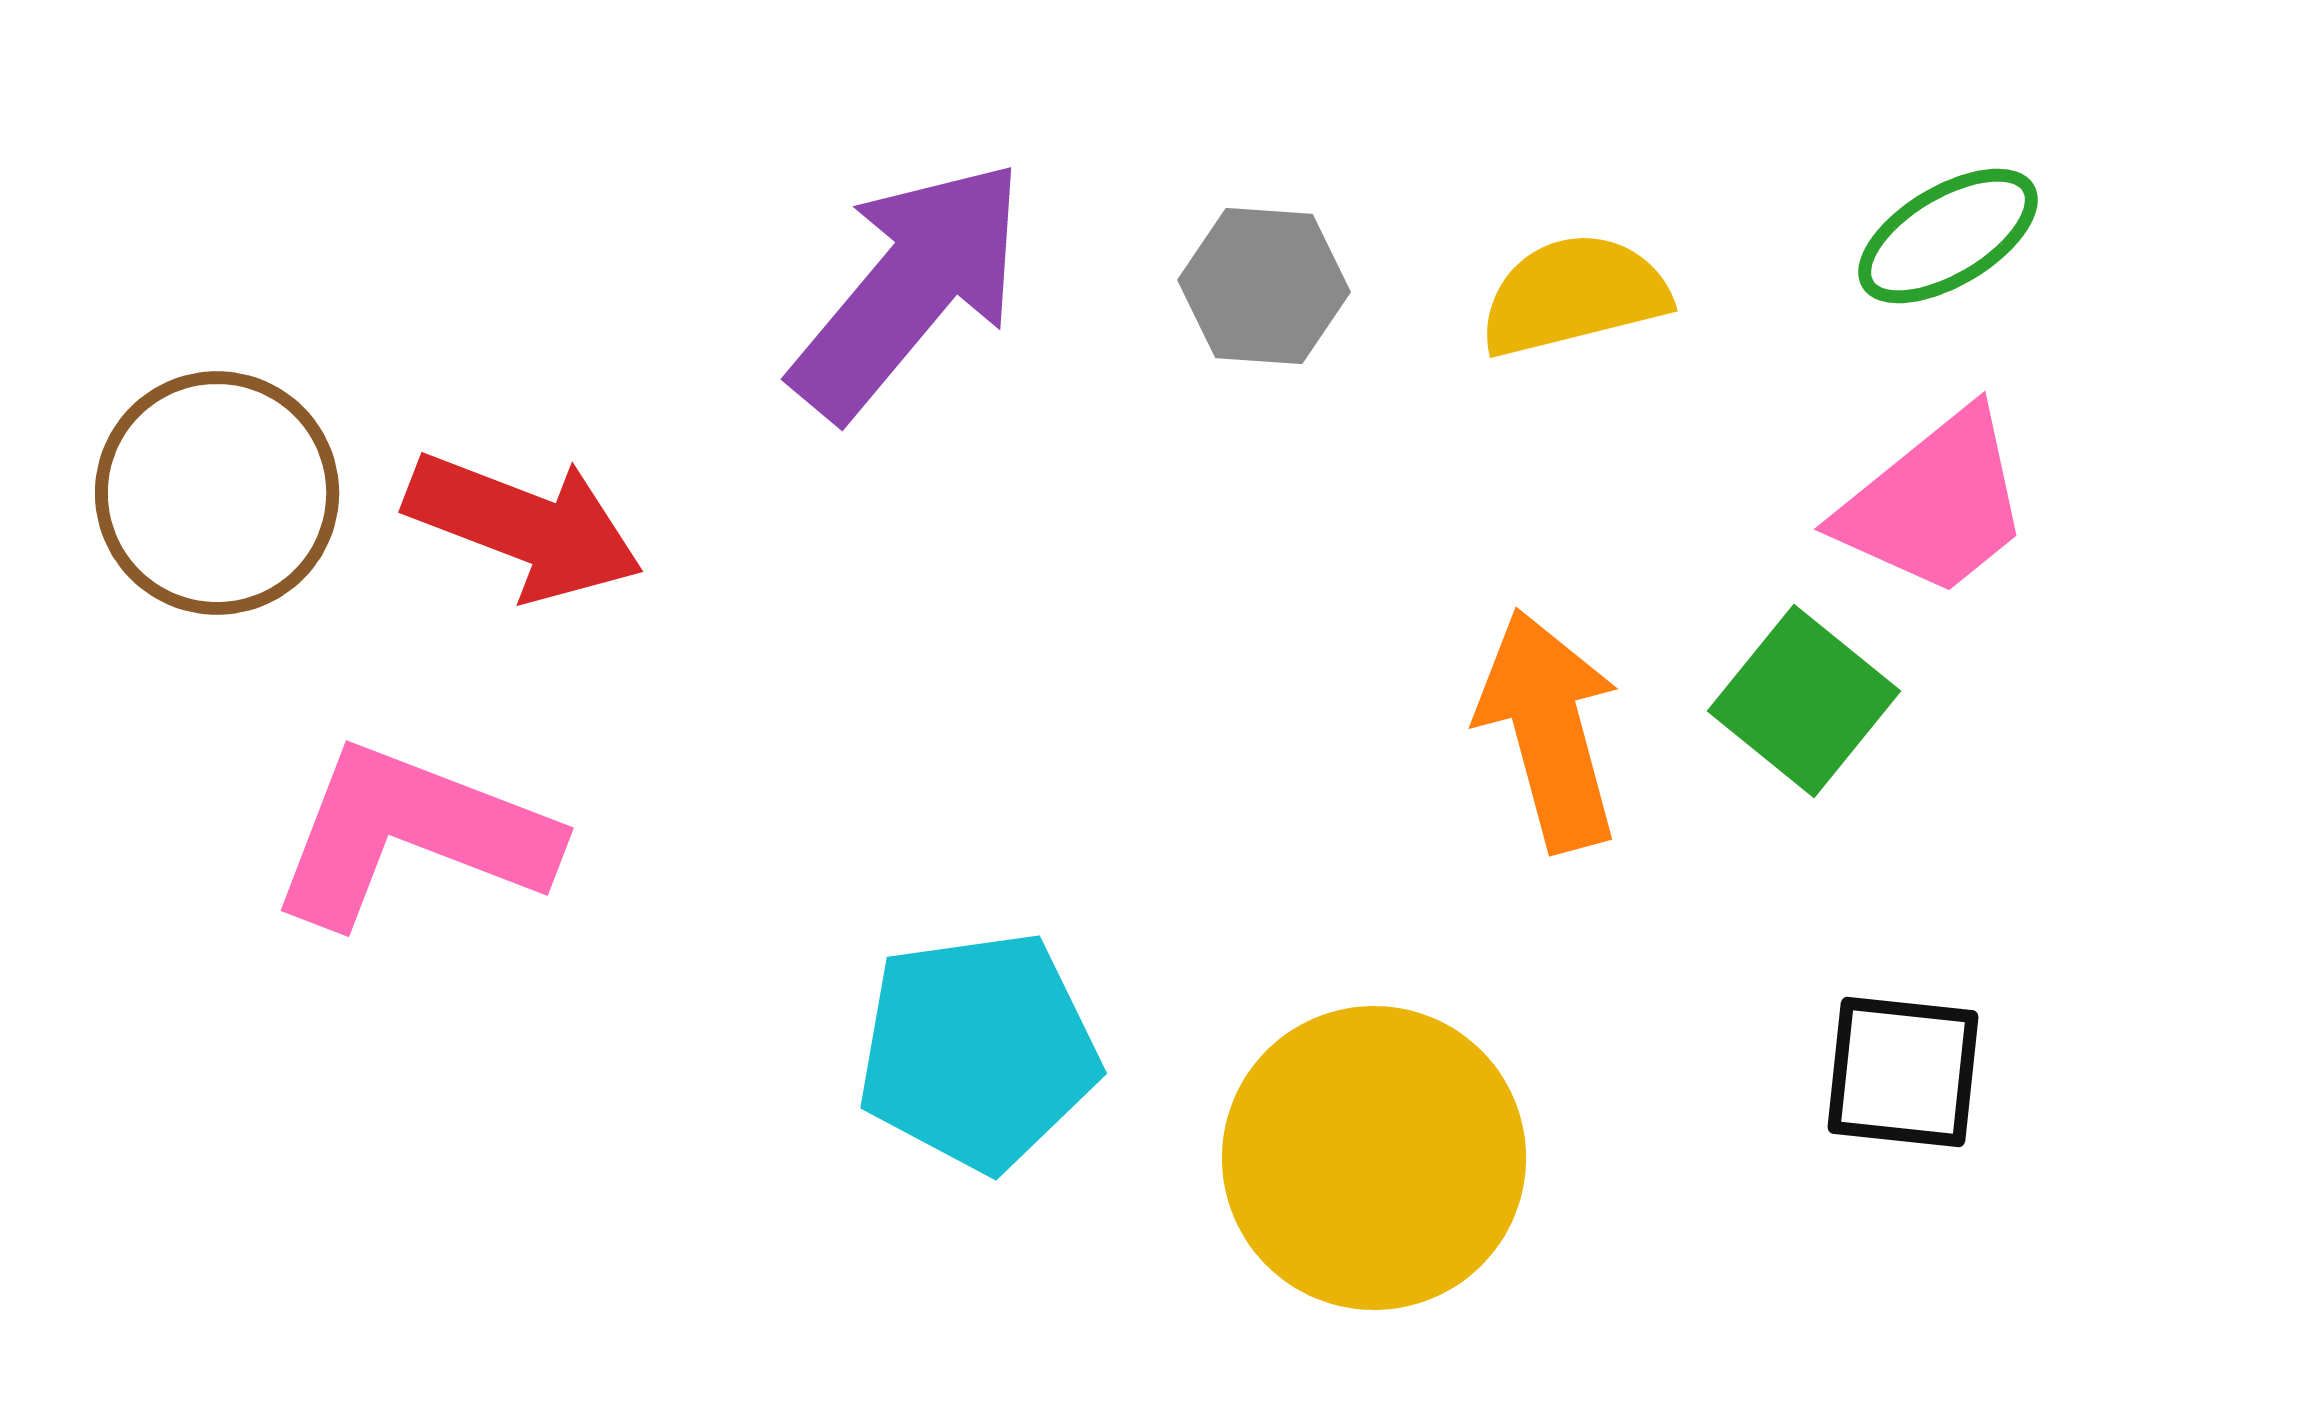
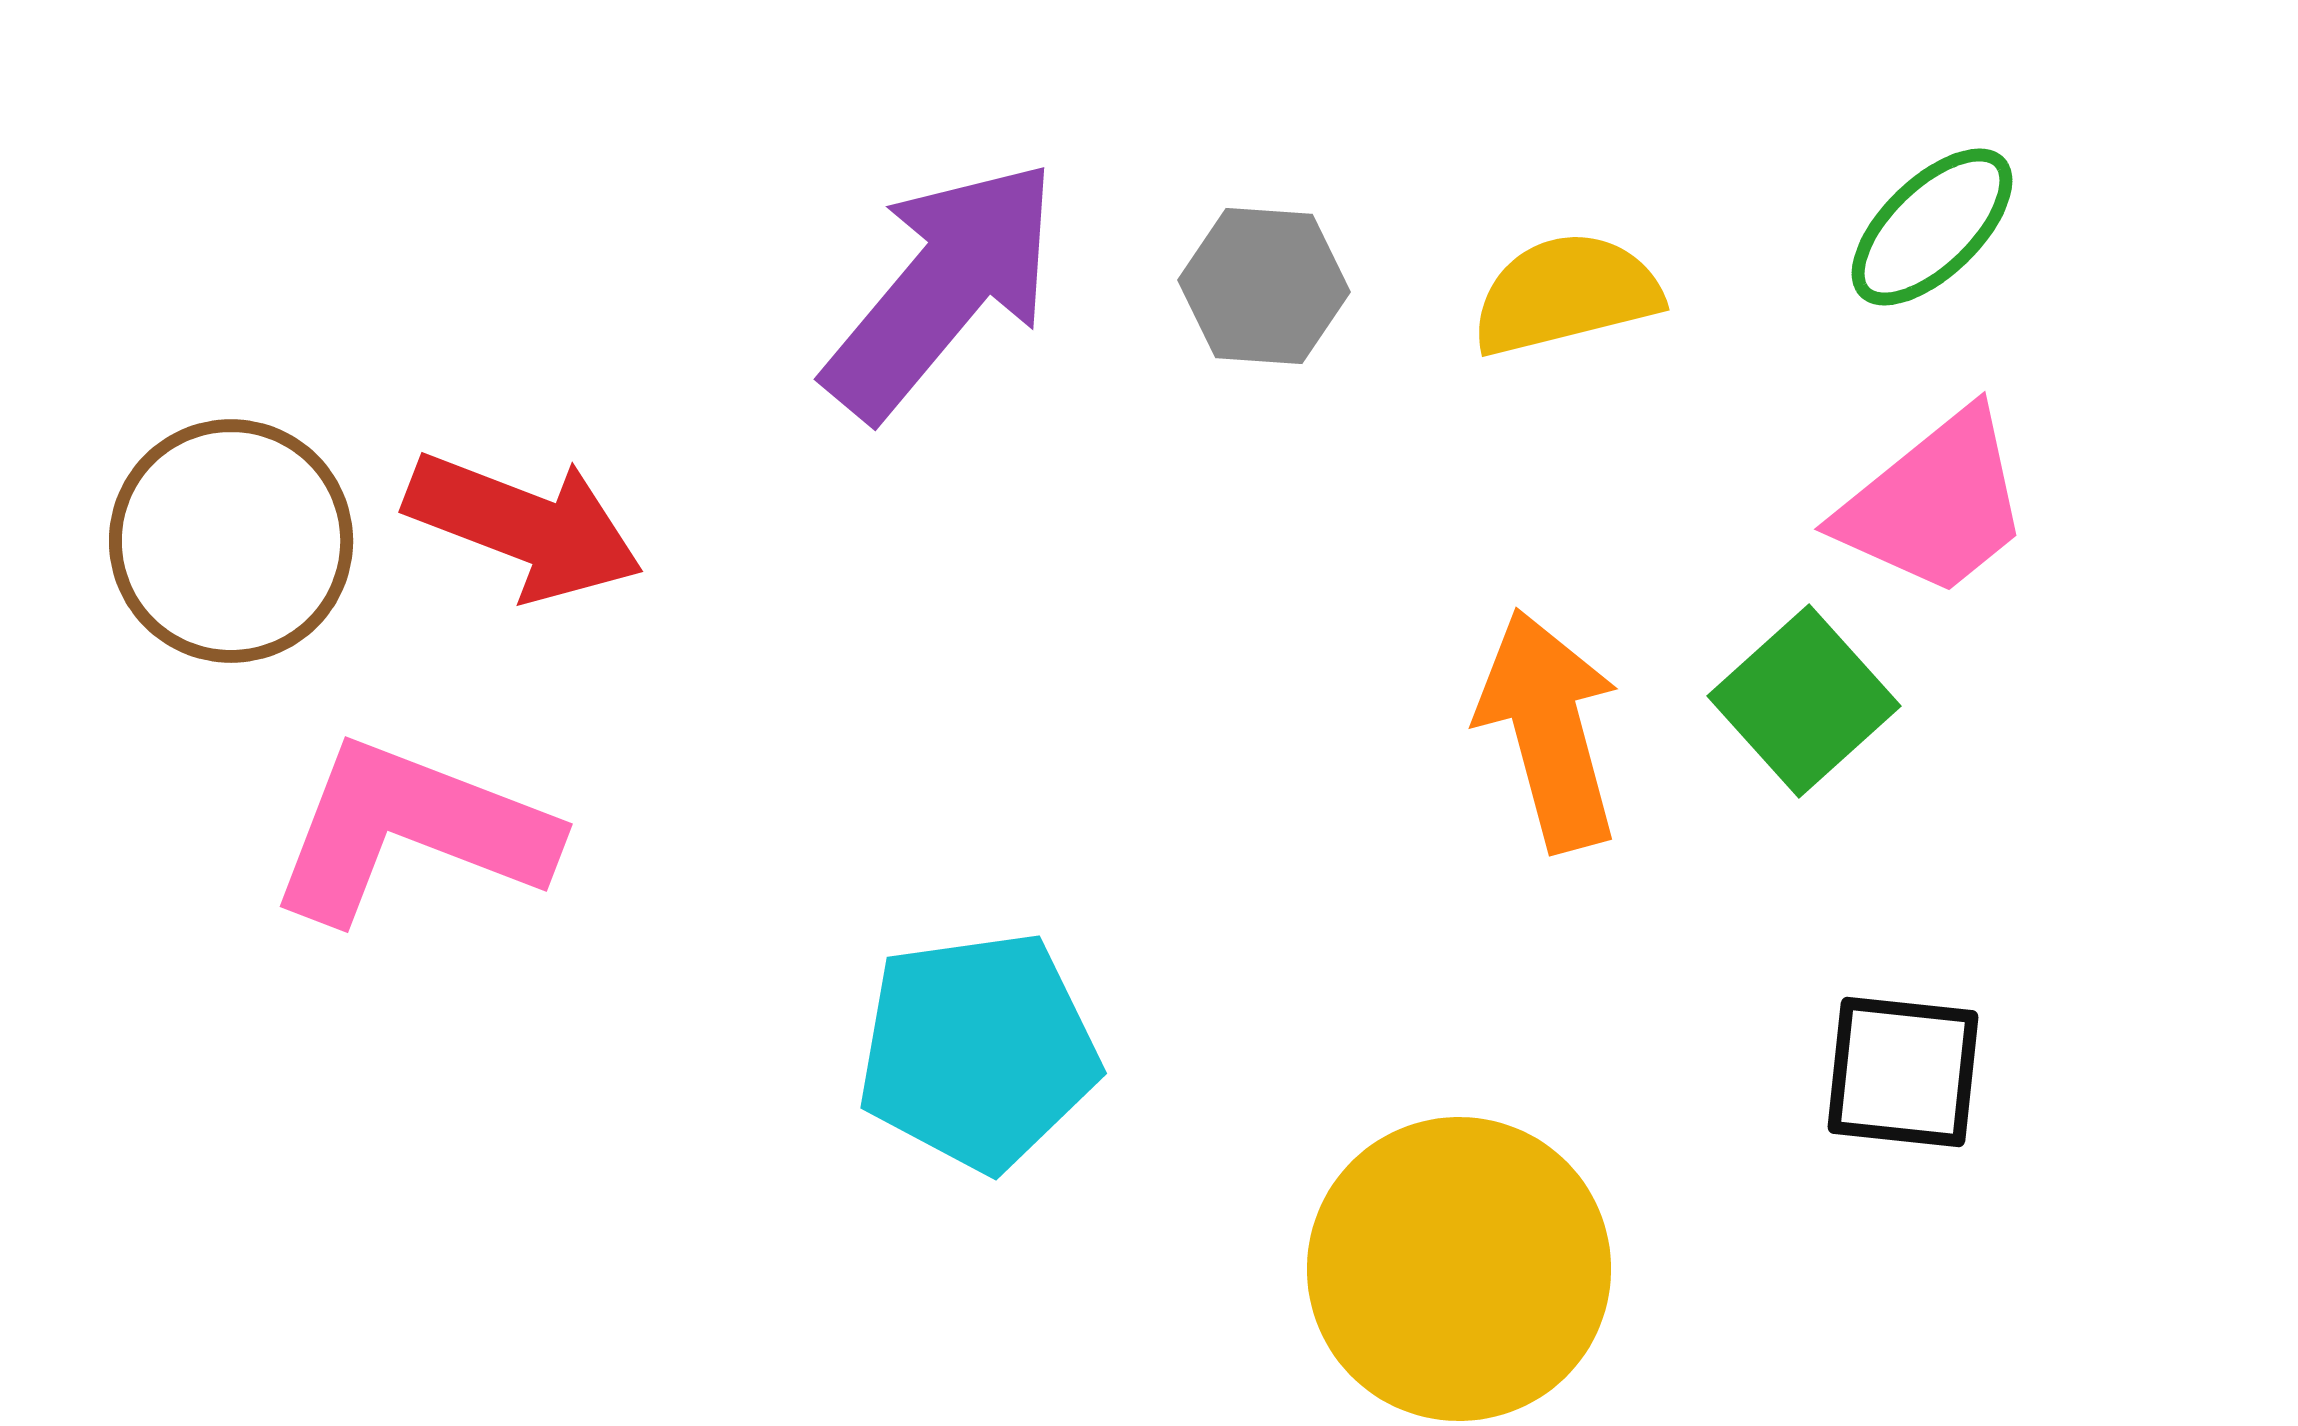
green ellipse: moved 16 px left, 9 px up; rotated 13 degrees counterclockwise
purple arrow: moved 33 px right
yellow semicircle: moved 8 px left, 1 px up
brown circle: moved 14 px right, 48 px down
green square: rotated 9 degrees clockwise
pink L-shape: moved 1 px left, 4 px up
yellow circle: moved 85 px right, 111 px down
